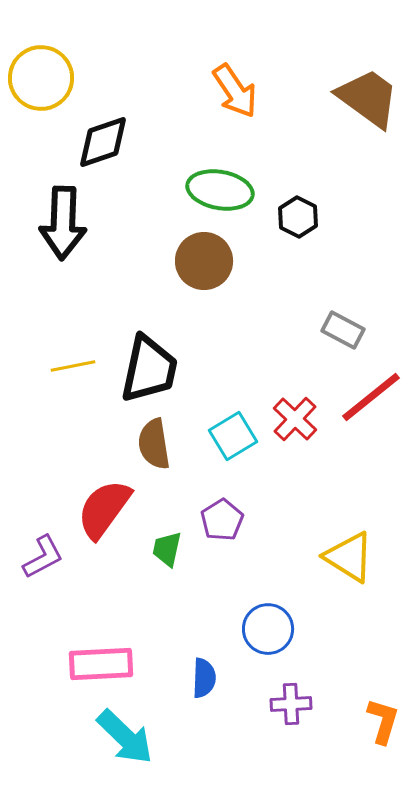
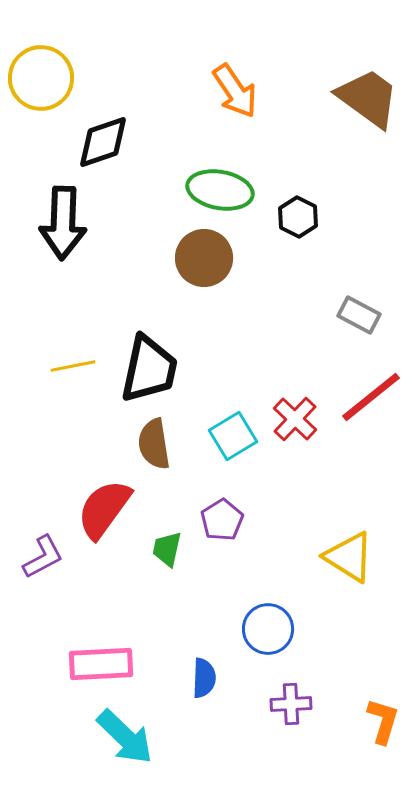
brown circle: moved 3 px up
gray rectangle: moved 16 px right, 15 px up
